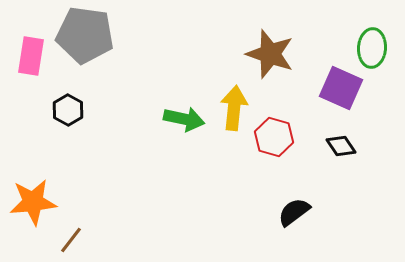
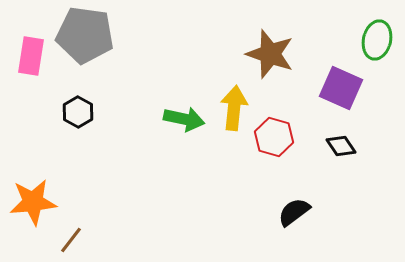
green ellipse: moved 5 px right, 8 px up; rotated 9 degrees clockwise
black hexagon: moved 10 px right, 2 px down
